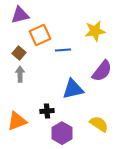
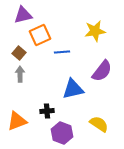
purple triangle: moved 3 px right
blue line: moved 1 px left, 2 px down
purple hexagon: rotated 10 degrees counterclockwise
